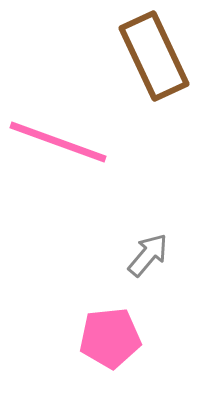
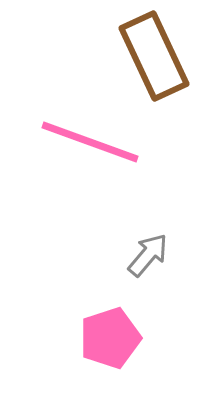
pink line: moved 32 px right
pink pentagon: rotated 12 degrees counterclockwise
